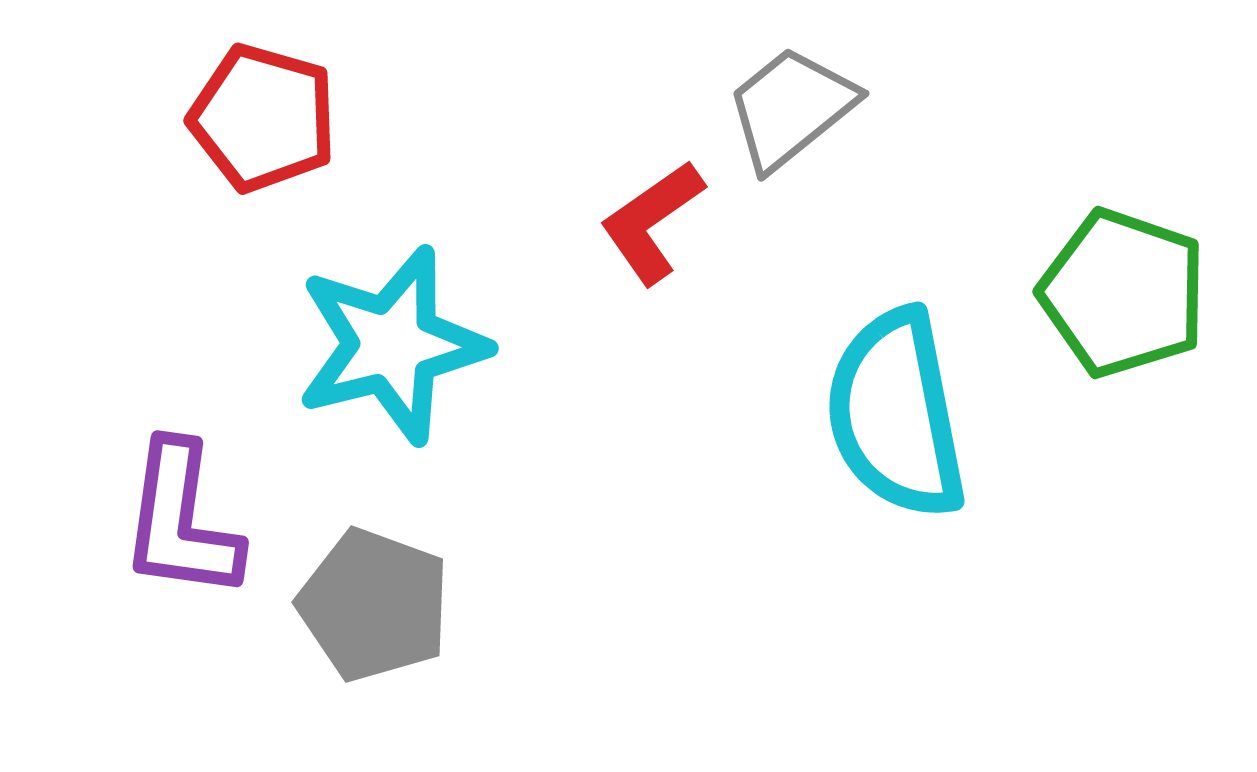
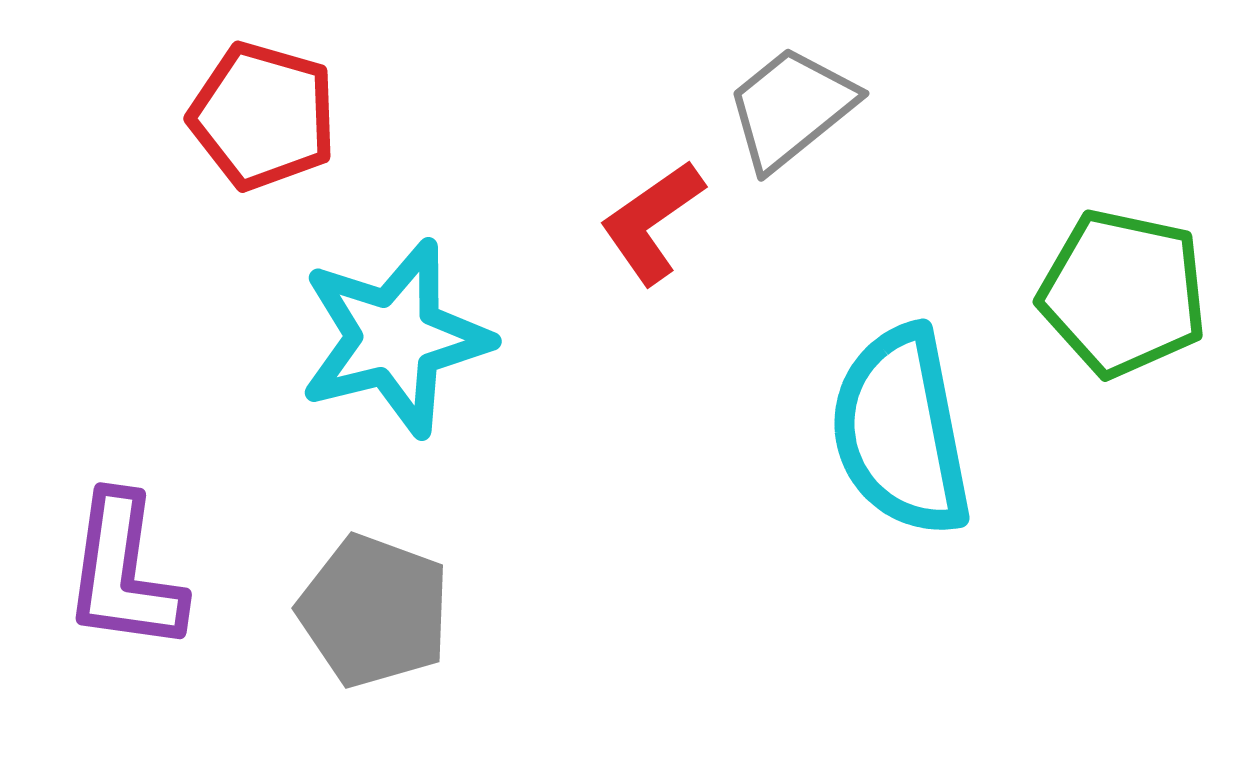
red pentagon: moved 2 px up
green pentagon: rotated 7 degrees counterclockwise
cyan star: moved 3 px right, 7 px up
cyan semicircle: moved 5 px right, 17 px down
purple L-shape: moved 57 px left, 52 px down
gray pentagon: moved 6 px down
